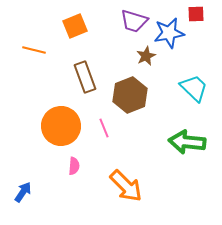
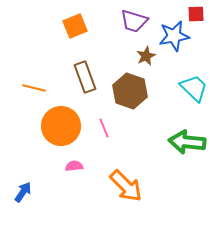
blue star: moved 5 px right, 3 px down
orange line: moved 38 px down
brown hexagon: moved 4 px up; rotated 20 degrees counterclockwise
pink semicircle: rotated 102 degrees counterclockwise
